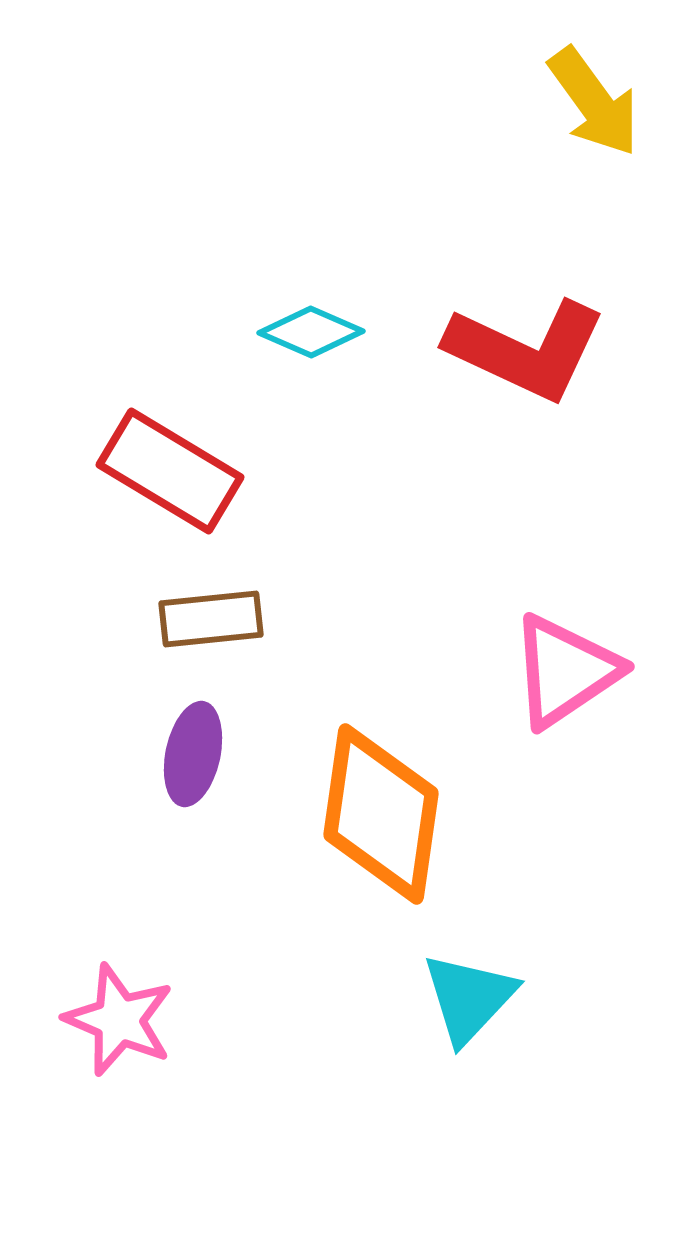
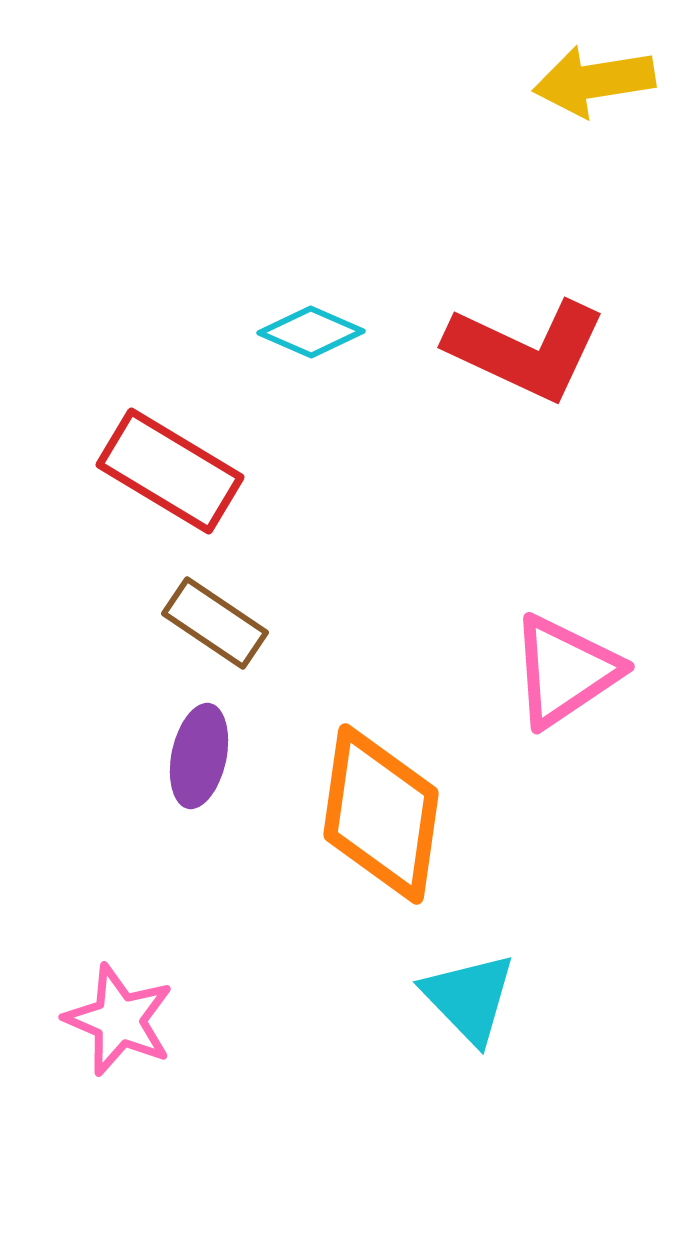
yellow arrow: moved 21 px up; rotated 117 degrees clockwise
brown rectangle: moved 4 px right, 4 px down; rotated 40 degrees clockwise
purple ellipse: moved 6 px right, 2 px down
cyan triangle: rotated 27 degrees counterclockwise
